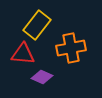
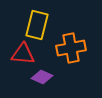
yellow rectangle: rotated 24 degrees counterclockwise
